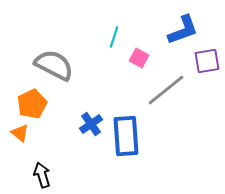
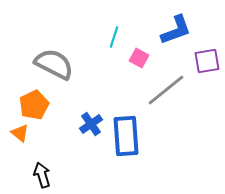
blue L-shape: moved 7 px left
gray semicircle: moved 1 px up
orange pentagon: moved 2 px right, 1 px down
